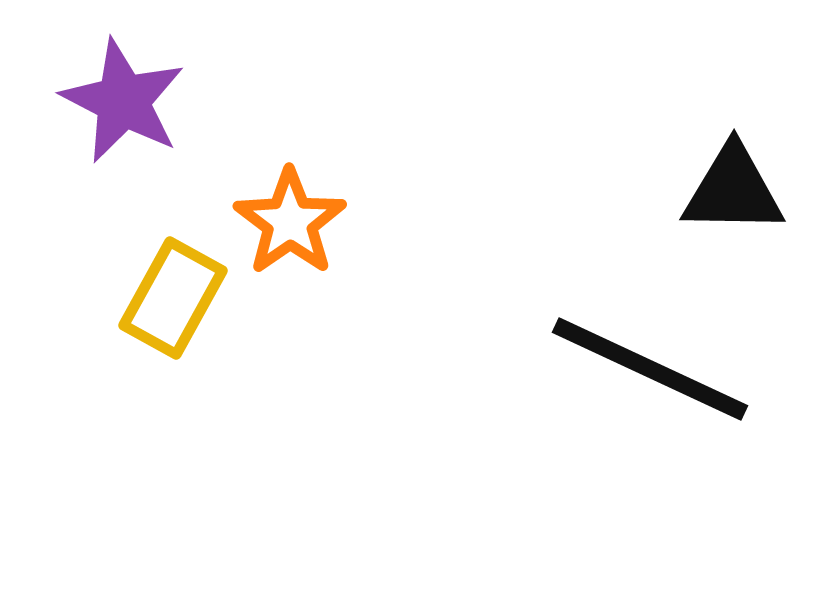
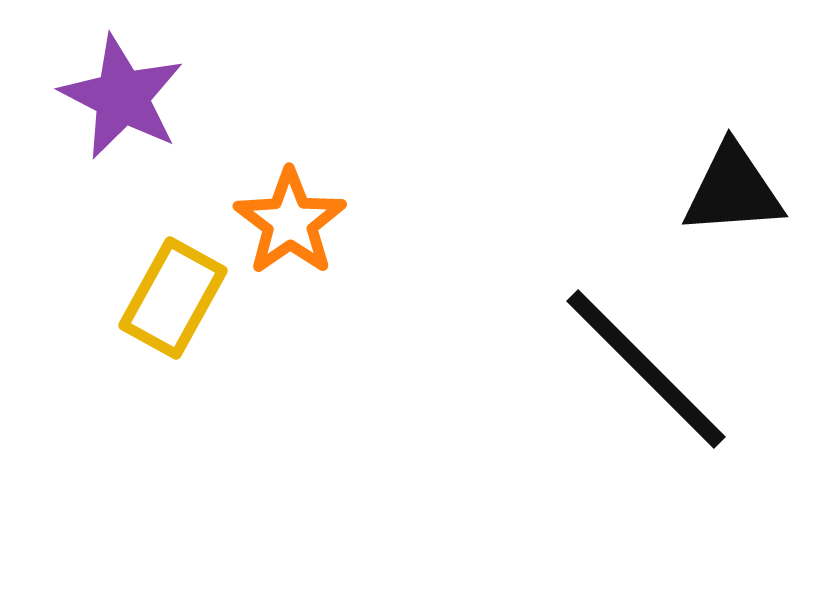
purple star: moved 1 px left, 4 px up
black triangle: rotated 5 degrees counterclockwise
black line: moved 4 px left; rotated 20 degrees clockwise
